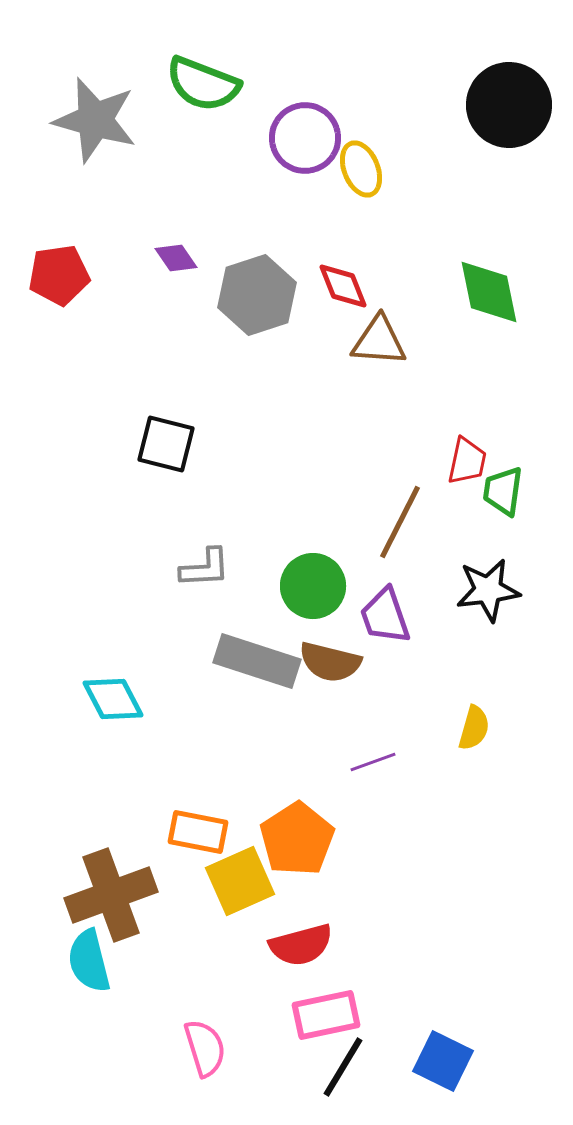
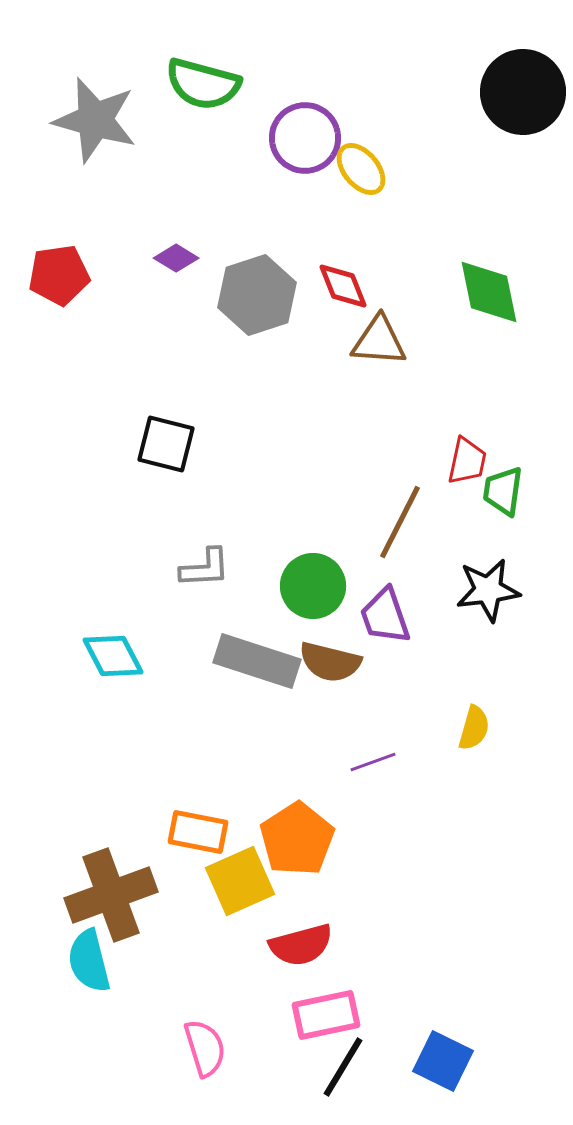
green semicircle: rotated 6 degrees counterclockwise
black circle: moved 14 px right, 13 px up
yellow ellipse: rotated 18 degrees counterclockwise
purple diamond: rotated 24 degrees counterclockwise
cyan diamond: moved 43 px up
